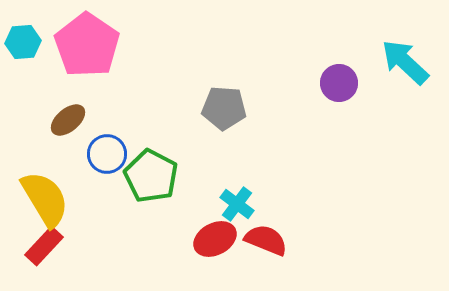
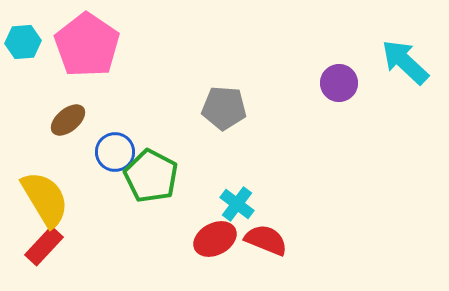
blue circle: moved 8 px right, 2 px up
